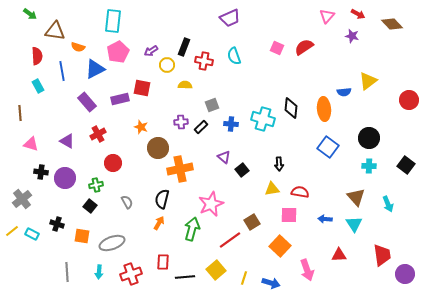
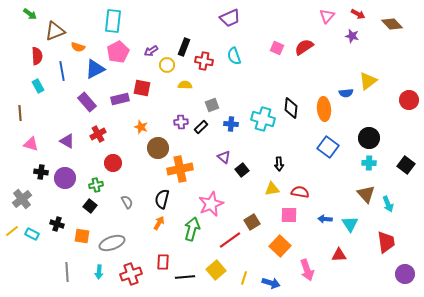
brown triangle at (55, 31): rotated 30 degrees counterclockwise
blue semicircle at (344, 92): moved 2 px right, 1 px down
cyan cross at (369, 166): moved 3 px up
brown triangle at (356, 197): moved 10 px right, 3 px up
cyan triangle at (354, 224): moved 4 px left
red trapezoid at (382, 255): moved 4 px right, 13 px up
